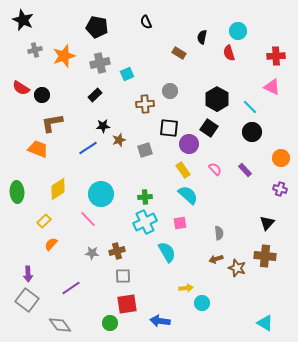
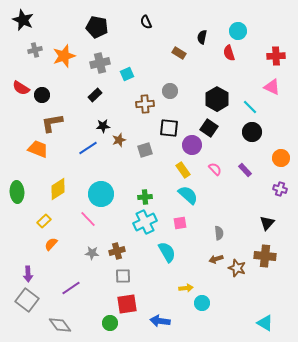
purple circle at (189, 144): moved 3 px right, 1 px down
